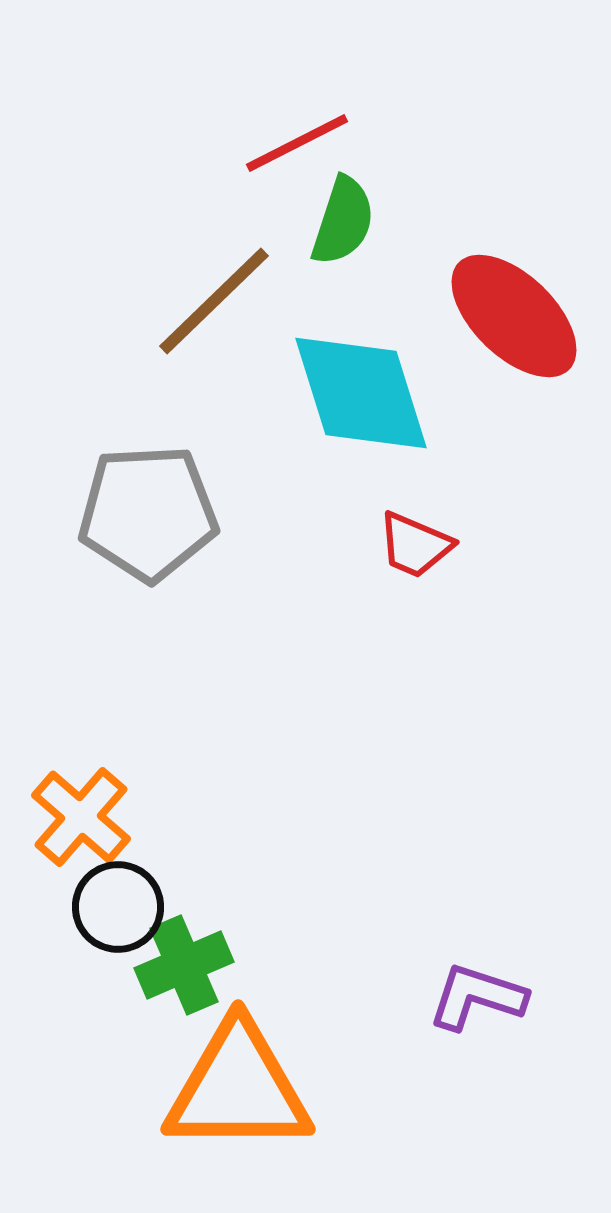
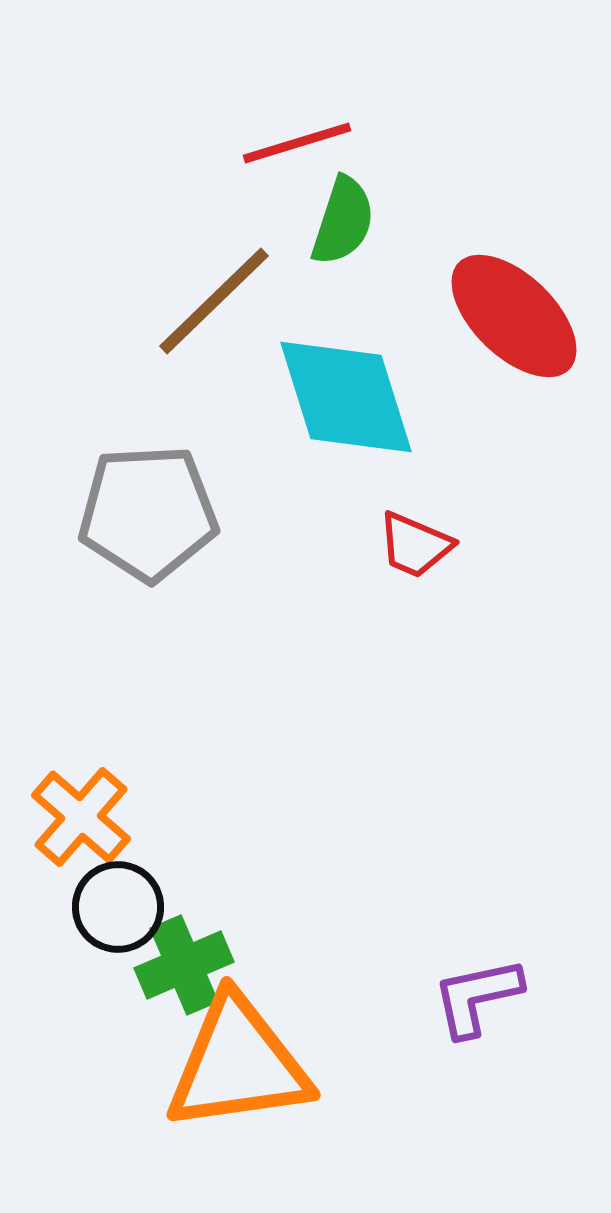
red line: rotated 10 degrees clockwise
cyan diamond: moved 15 px left, 4 px down
purple L-shape: rotated 30 degrees counterclockwise
orange triangle: moved 24 px up; rotated 8 degrees counterclockwise
